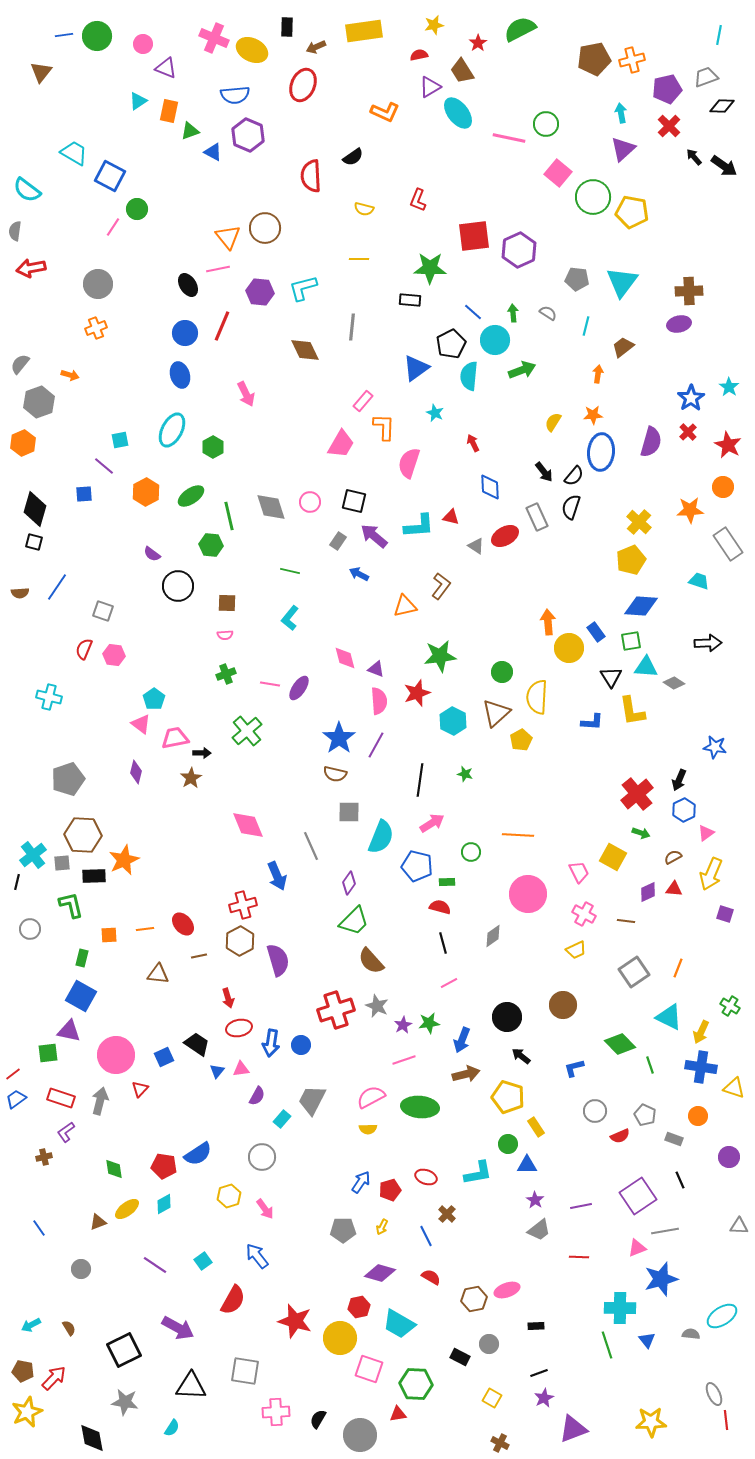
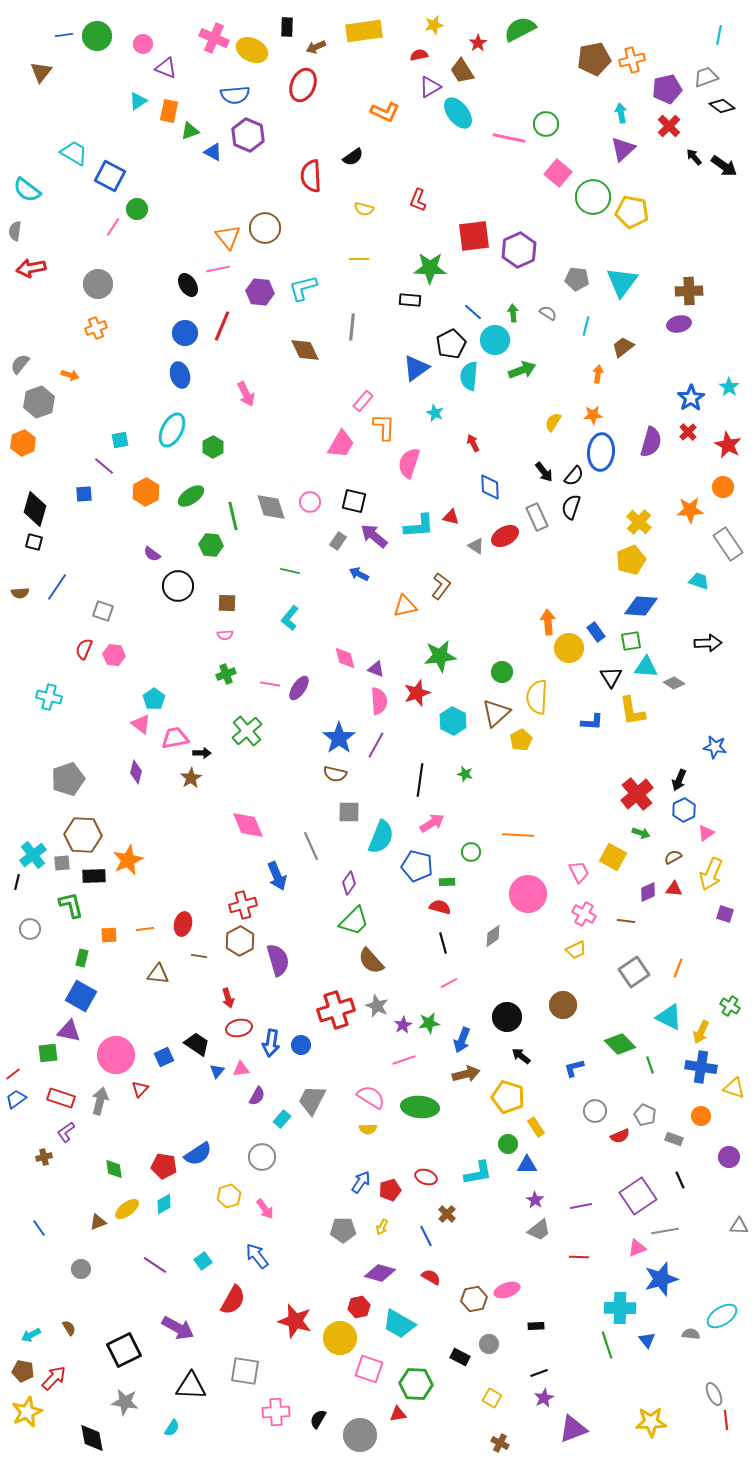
black diamond at (722, 106): rotated 35 degrees clockwise
green line at (229, 516): moved 4 px right
orange star at (124, 860): moved 4 px right
red ellipse at (183, 924): rotated 55 degrees clockwise
brown line at (199, 956): rotated 21 degrees clockwise
pink semicircle at (371, 1097): rotated 60 degrees clockwise
orange circle at (698, 1116): moved 3 px right
cyan arrow at (31, 1325): moved 10 px down
